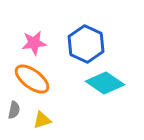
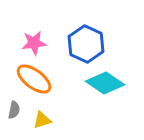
orange ellipse: moved 2 px right
